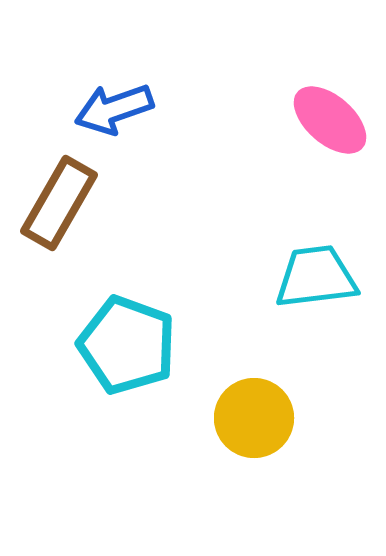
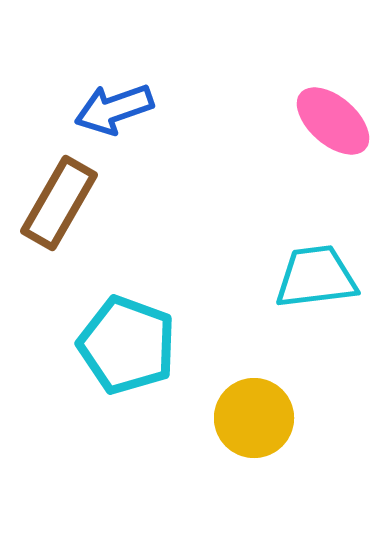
pink ellipse: moved 3 px right, 1 px down
